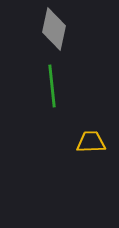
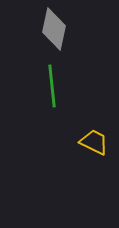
yellow trapezoid: moved 3 px right; rotated 28 degrees clockwise
